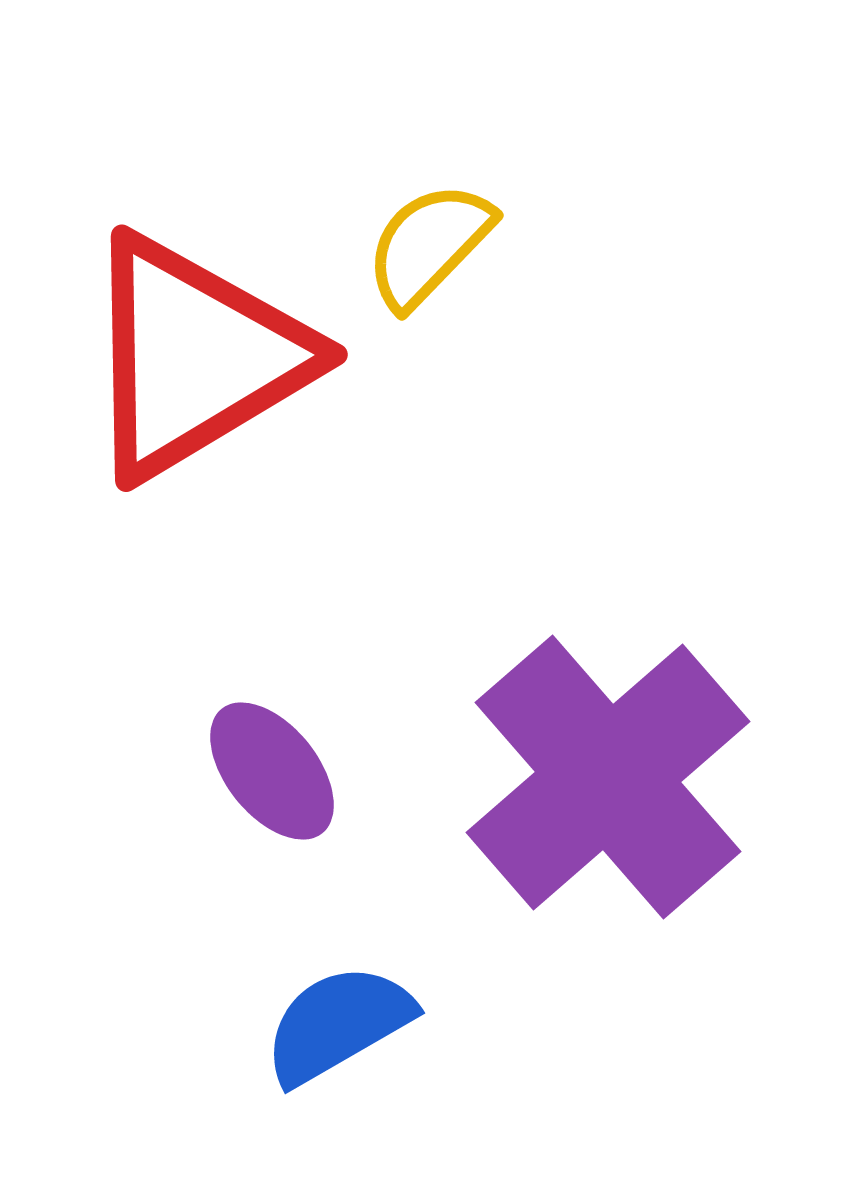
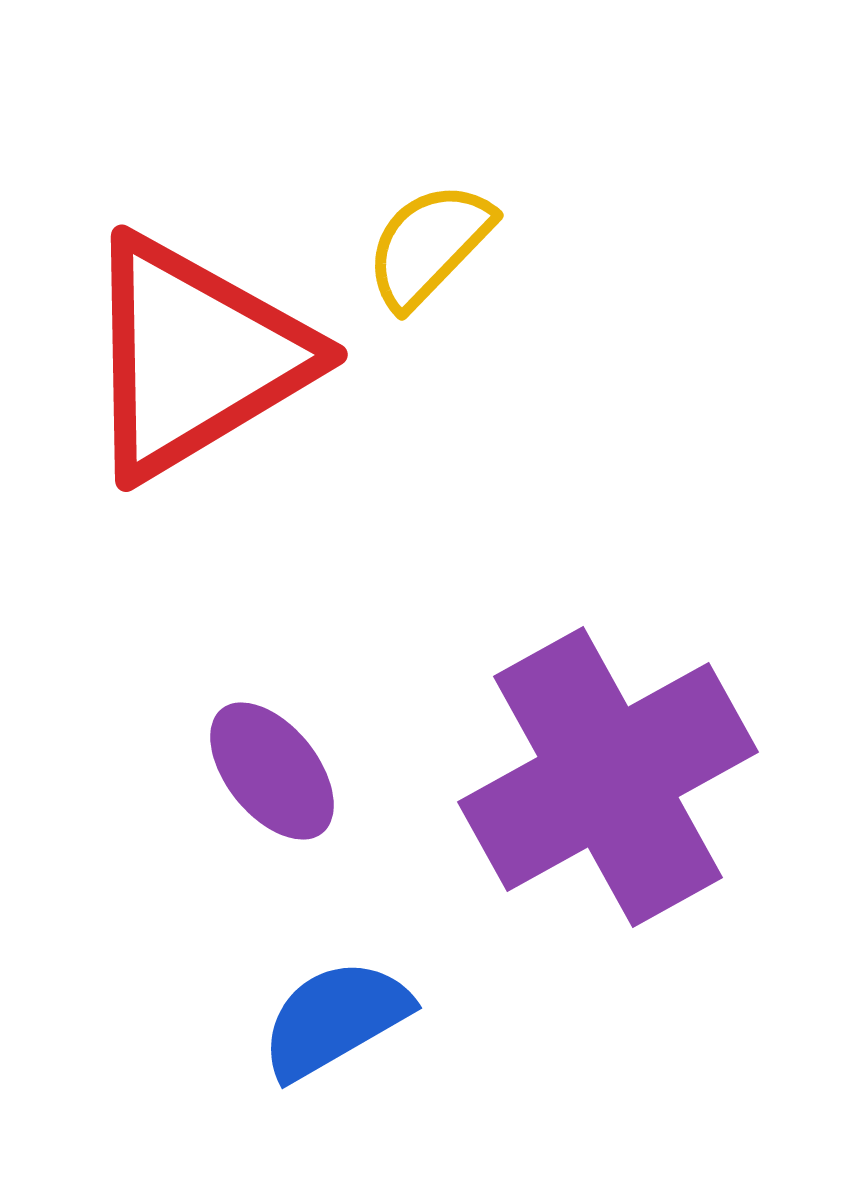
purple cross: rotated 12 degrees clockwise
blue semicircle: moved 3 px left, 5 px up
